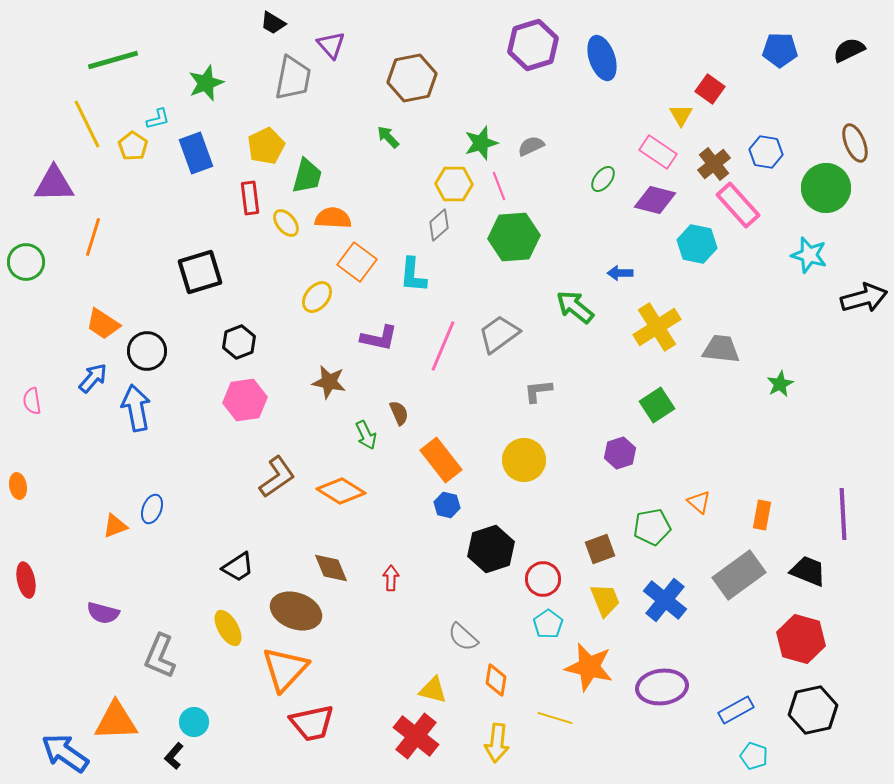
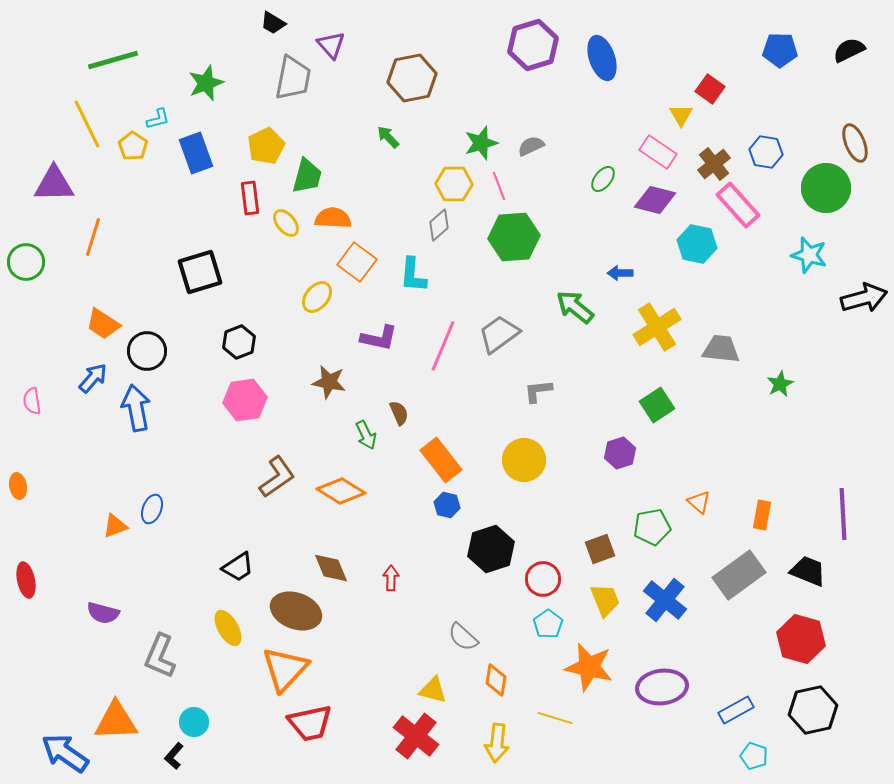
red trapezoid at (312, 723): moved 2 px left
